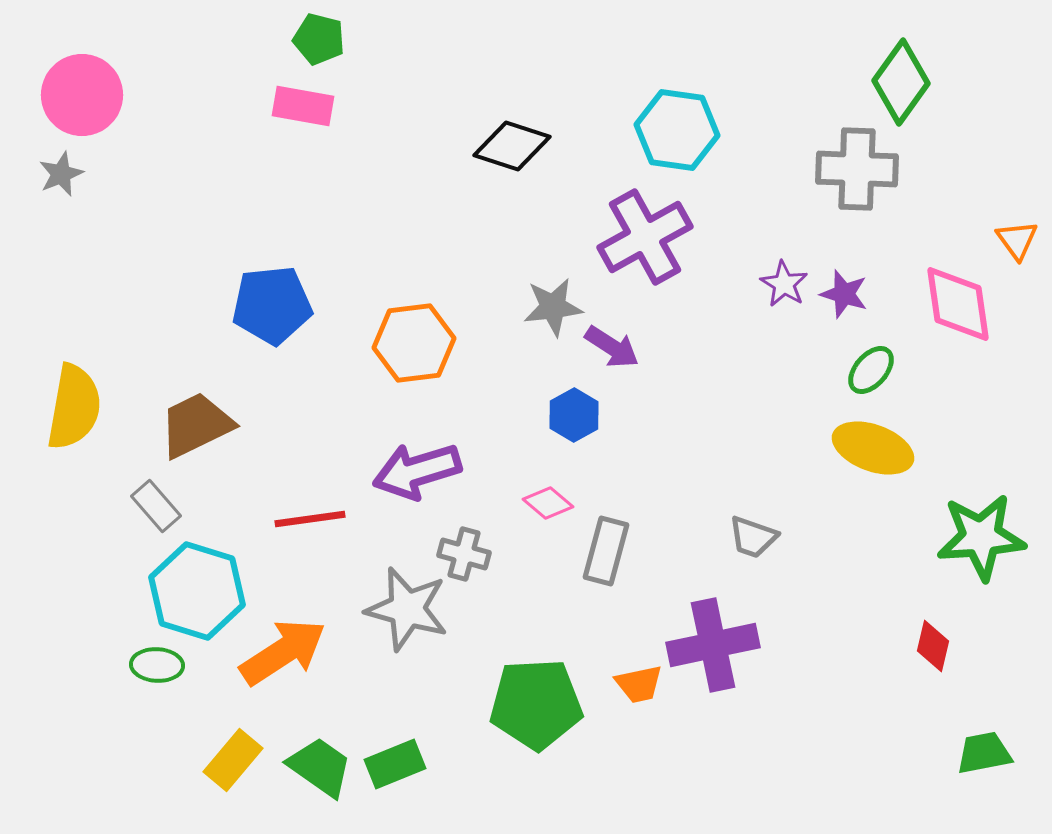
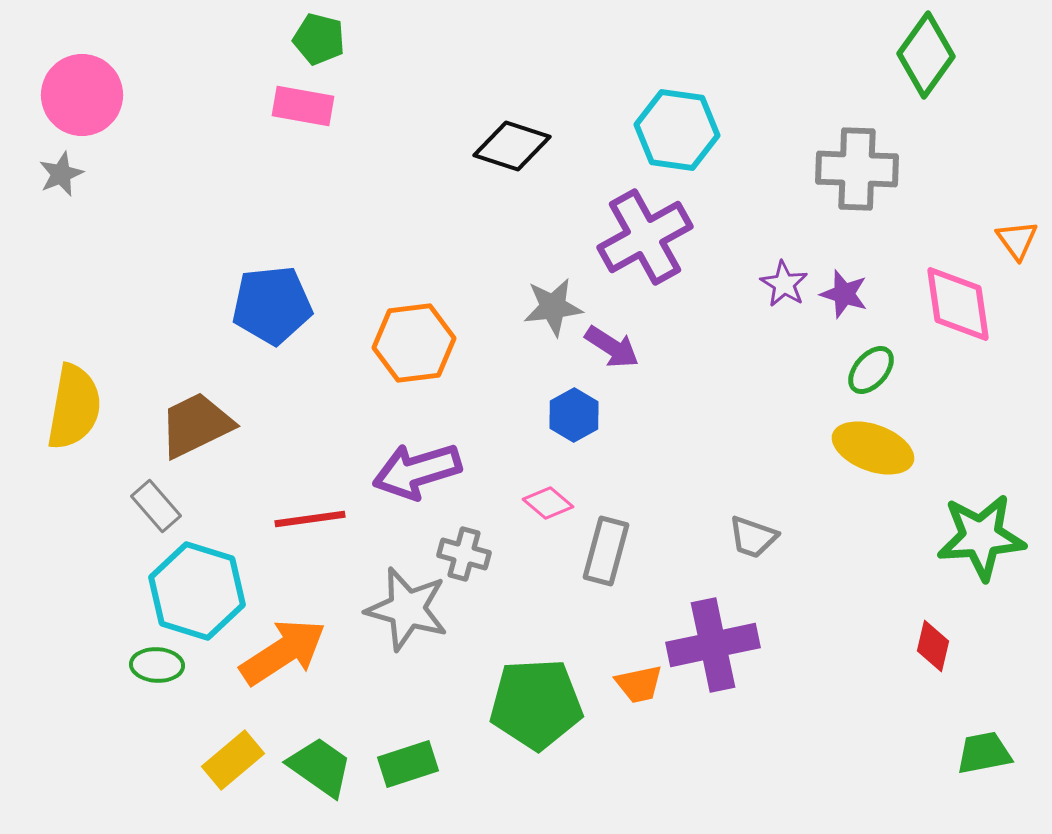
green diamond at (901, 82): moved 25 px right, 27 px up
yellow rectangle at (233, 760): rotated 10 degrees clockwise
green rectangle at (395, 764): moved 13 px right; rotated 4 degrees clockwise
